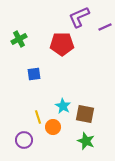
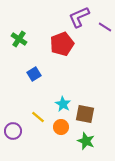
purple line: rotated 56 degrees clockwise
green cross: rotated 28 degrees counterclockwise
red pentagon: rotated 20 degrees counterclockwise
blue square: rotated 24 degrees counterclockwise
cyan star: moved 2 px up
yellow line: rotated 32 degrees counterclockwise
orange circle: moved 8 px right
purple circle: moved 11 px left, 9 px up
